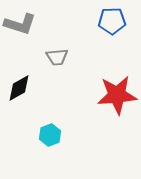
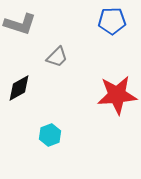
gray trapezoid: rotated 40 degrees counterclockwise
